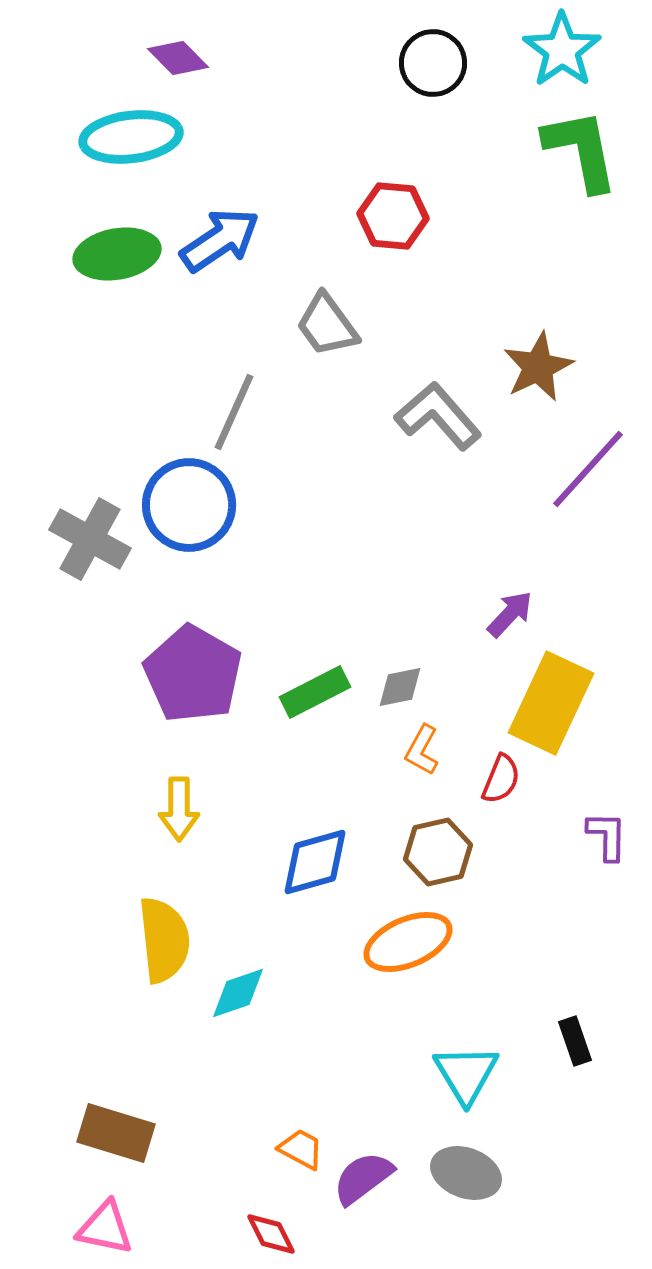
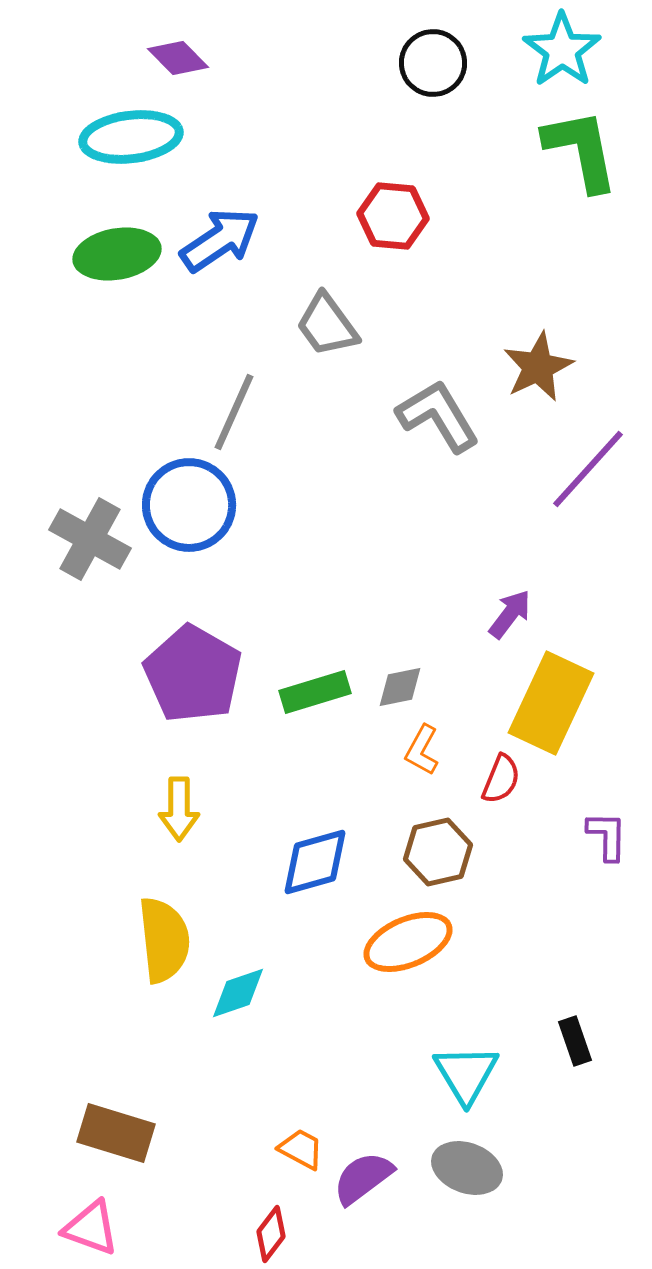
gray L-shape: rotated 10 degrees clockwise
purple arrow: rotated 6 degrees counterclockwise
green rectangle: rotated 10 degrees clockwise
gray ellipse: moved 1 px right, 5 px up
pink triangle: moved 14 px left; rotated 8 degrees clockwise
red diamond: rotated 64 degrees clockwise
